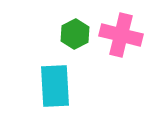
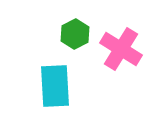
pink cross: moved 14 px down; rotated 18 degrees clockwise
